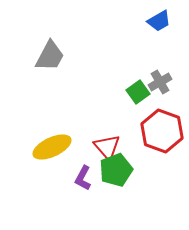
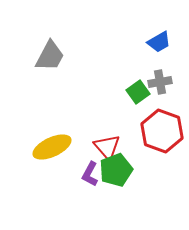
blue trapezoid: moved 21 px down
gray cross: rotated 20 degrees clockwise
purple L-shape: moved 7 px right, 4 px up
